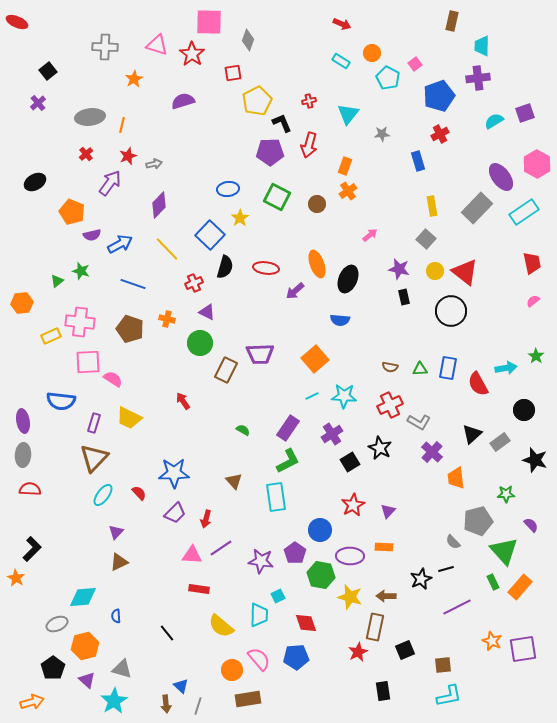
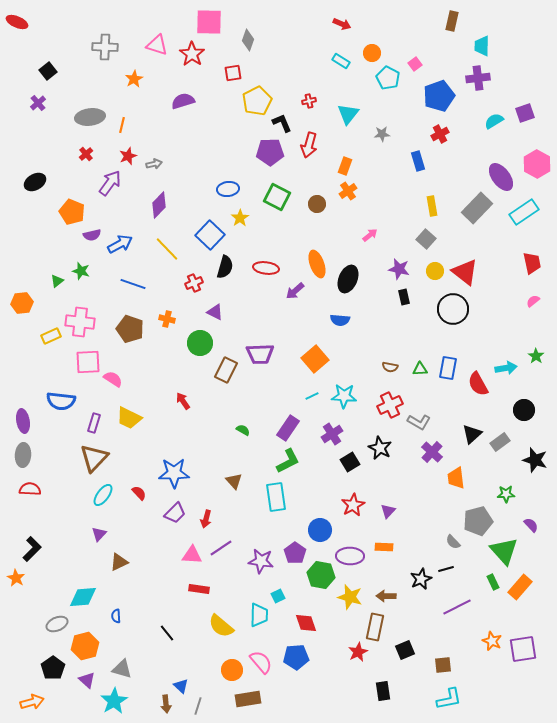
black circle at (451, 311): moved 2 px right, 2 px up
purple triangle at (207, 312): moved 8 px right
purple triangle at (116, 532): moved 17 px left, 2 px down
pink semicircle at (259, 659): moved 2 px right, 3 px down
cyan L-shape at (449, 696): moved 3 px down
